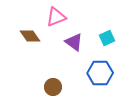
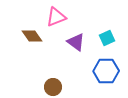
brown diamond: moved 2 px right
purple triangle: moved 2 px right
blue hexagon: moved 6 px right, 2 px up
